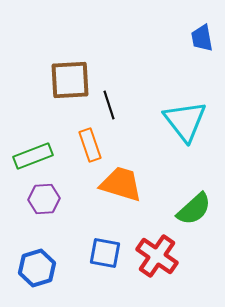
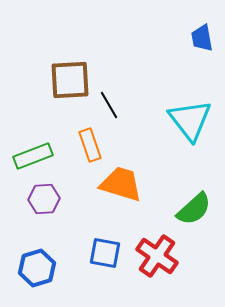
black line: rotated 12 degrees counterclockwise
cyan triangle: moved 5 px right, 1 px up
